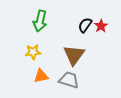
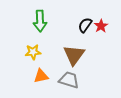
green arrow: rotated 15 degrees counterclockwise
